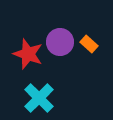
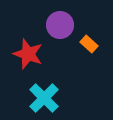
purple circle: moved 17 px up
cyan cross: moved 5 px right
